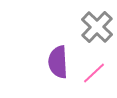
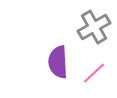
gray cross: moved 3 px left; rotated 16 degrees clockwise
